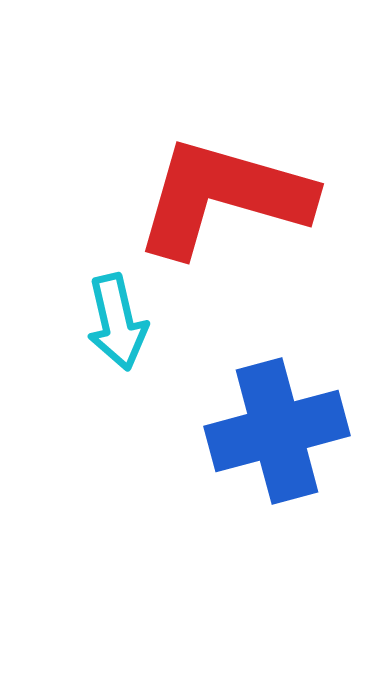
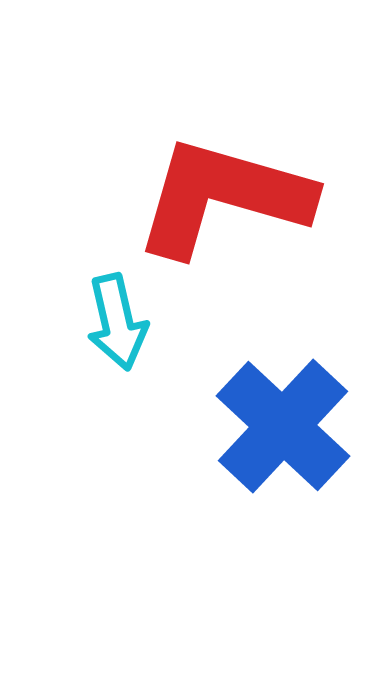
blue cross: moved 6 px right, 5 px up; rotated 32 degrees counterclockwise
